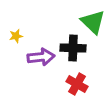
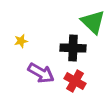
yellow star: moved 5 px right, 5 px down
purple arrow: moved 16 px down; rotated 36 degrees clockwise
red cross: moved 2 px left, 3 px up
